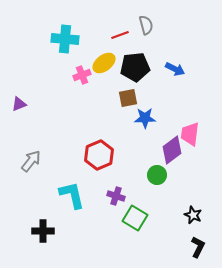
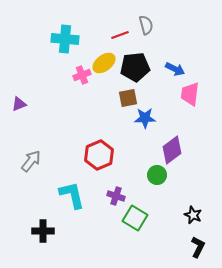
pink trapezoid: moved 40 px up
